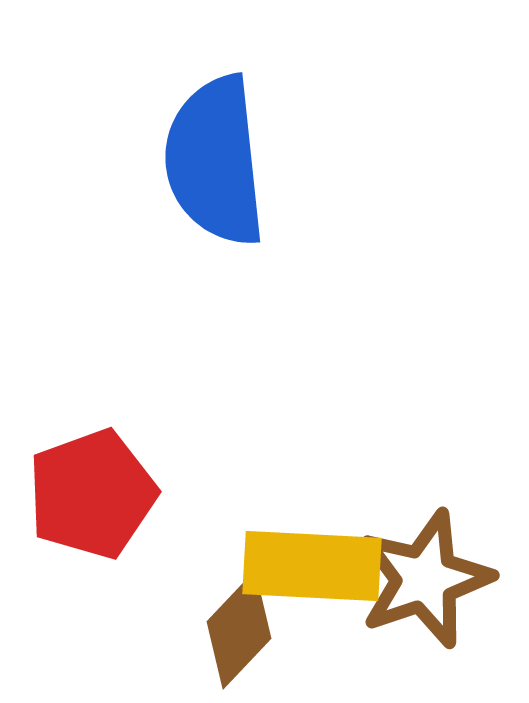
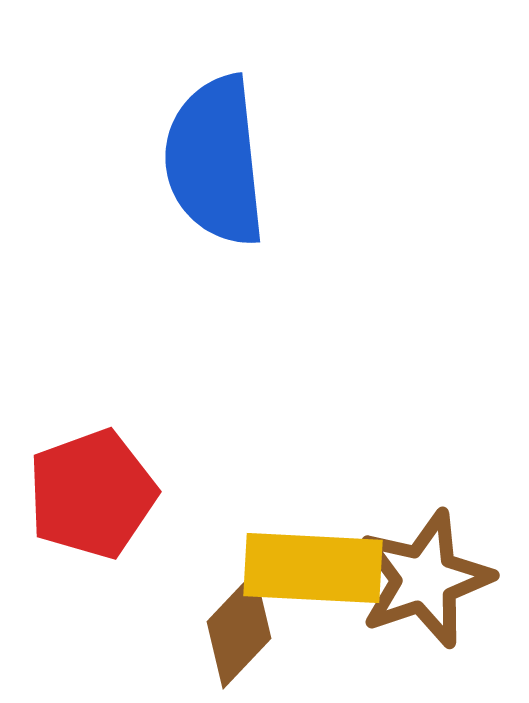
yellow rectangle: moved 1 px right, 2 px down
